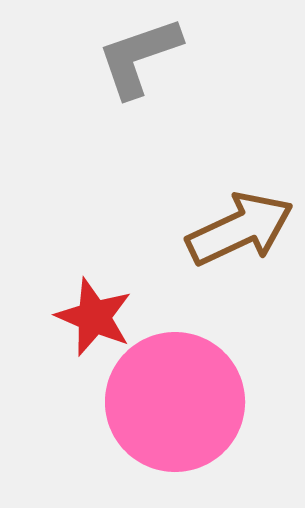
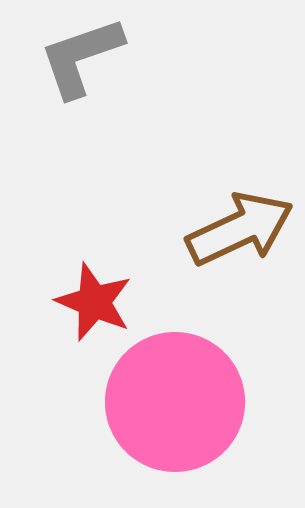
gray L-shape: moved 58 px left
red star: moved 15 px up
